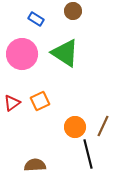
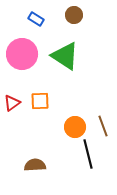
brown circle: moved 1 px right, 4 px down
green triangle: moved 3 px down
orange square: rotated 24 degrees clockwise
brown line: rotated 45 degrees counterclockwise
